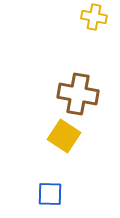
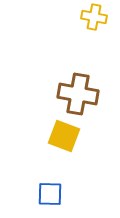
yellow square: rotated 12 degrees counterclockwise
